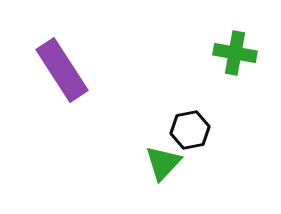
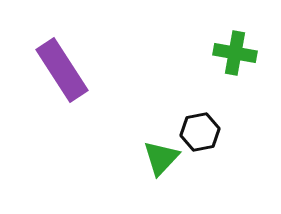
black hexagon: moved 10 px right, 2 px down
green triangle: moved 2 px left, 5 px up
